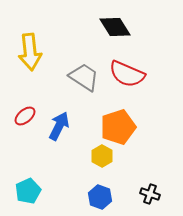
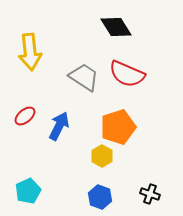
black diamond: moved 1 px right
